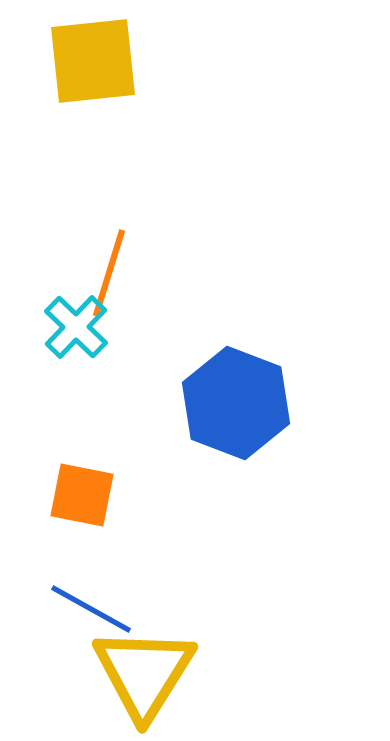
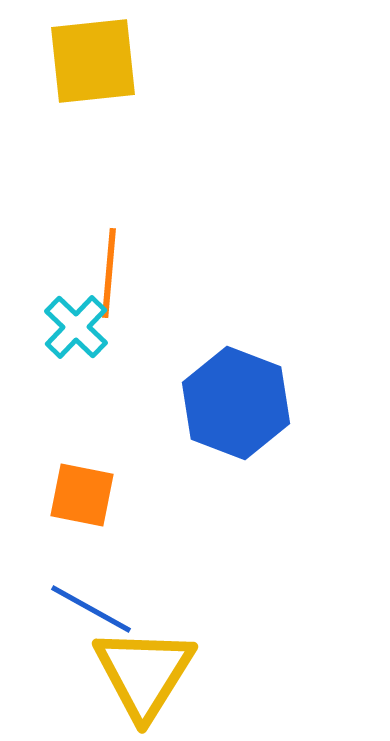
orange line: rotated 12 degrees counterclockwise
